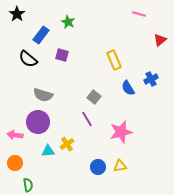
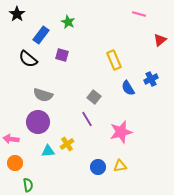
pink arrow: moved 4 px left, 4 px down
